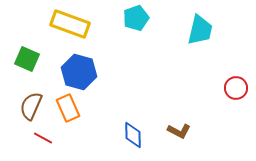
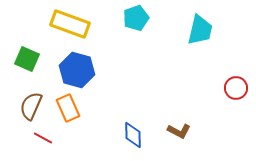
blue hexagon: moved 2 px left, 2 px up
